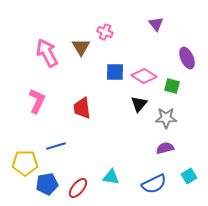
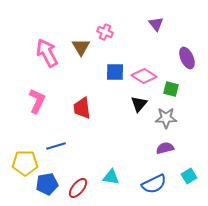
green square: moved 1 px left, 3 px down
